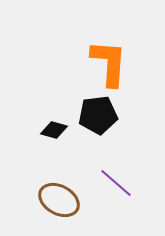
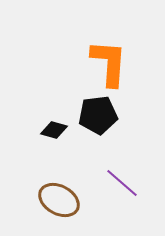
purple line: moved 6 px right
